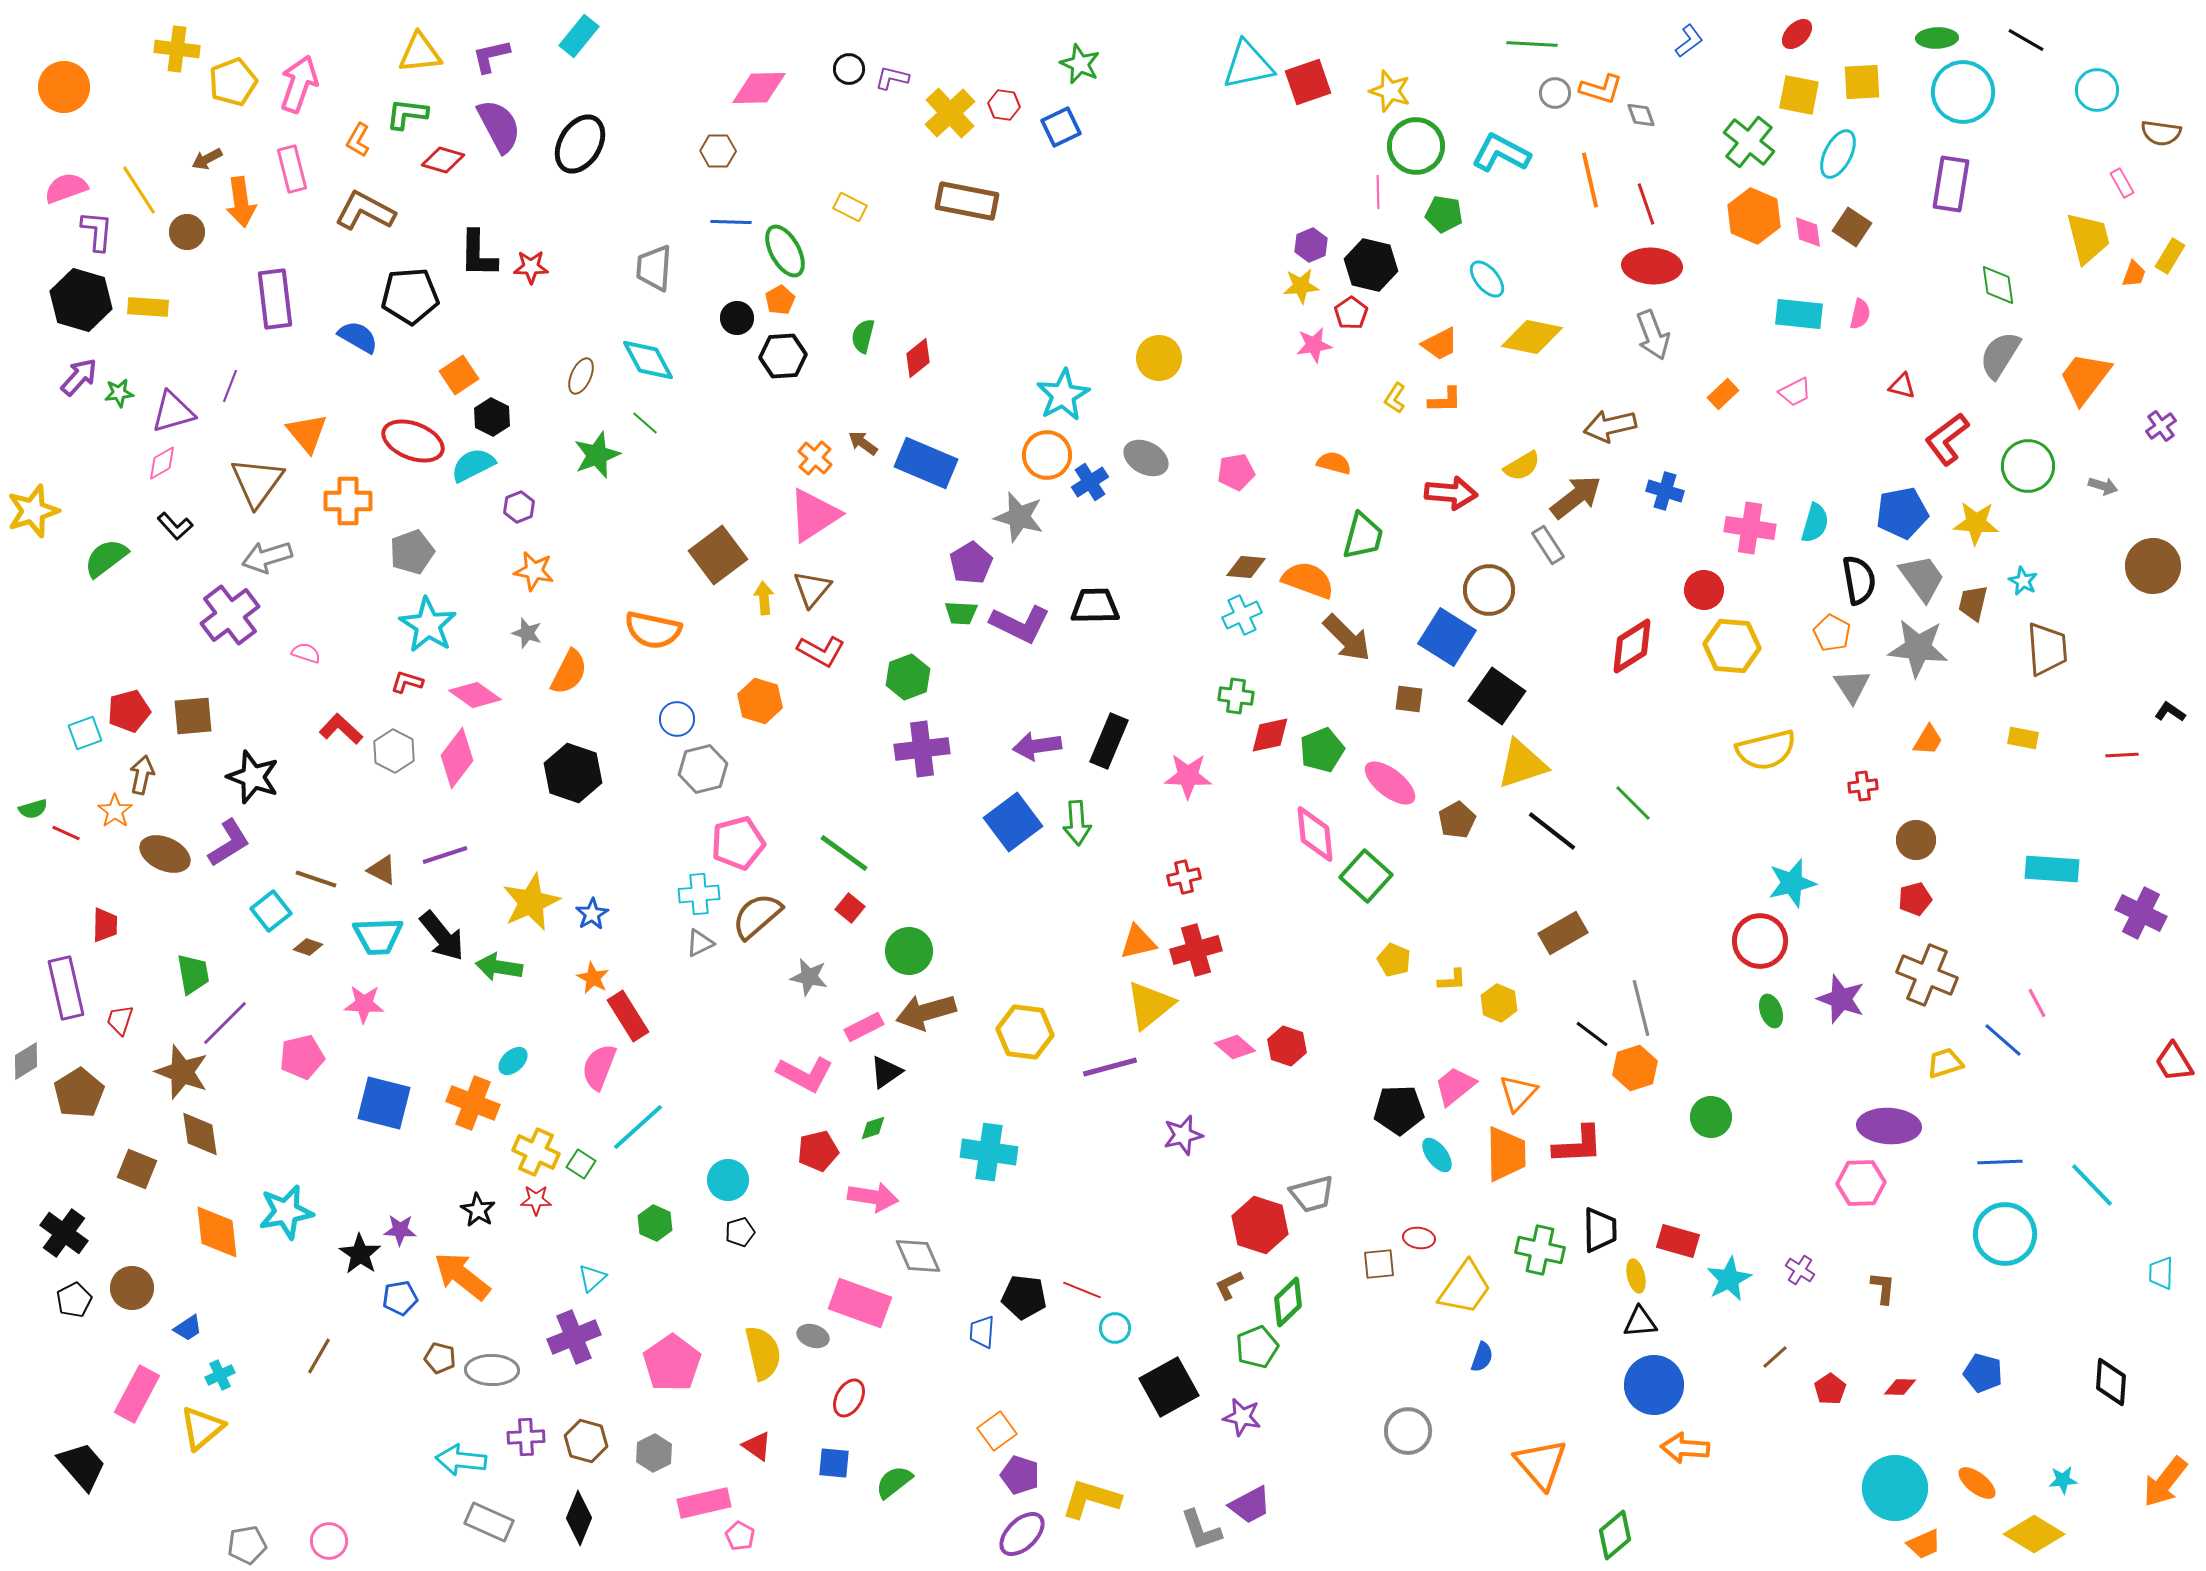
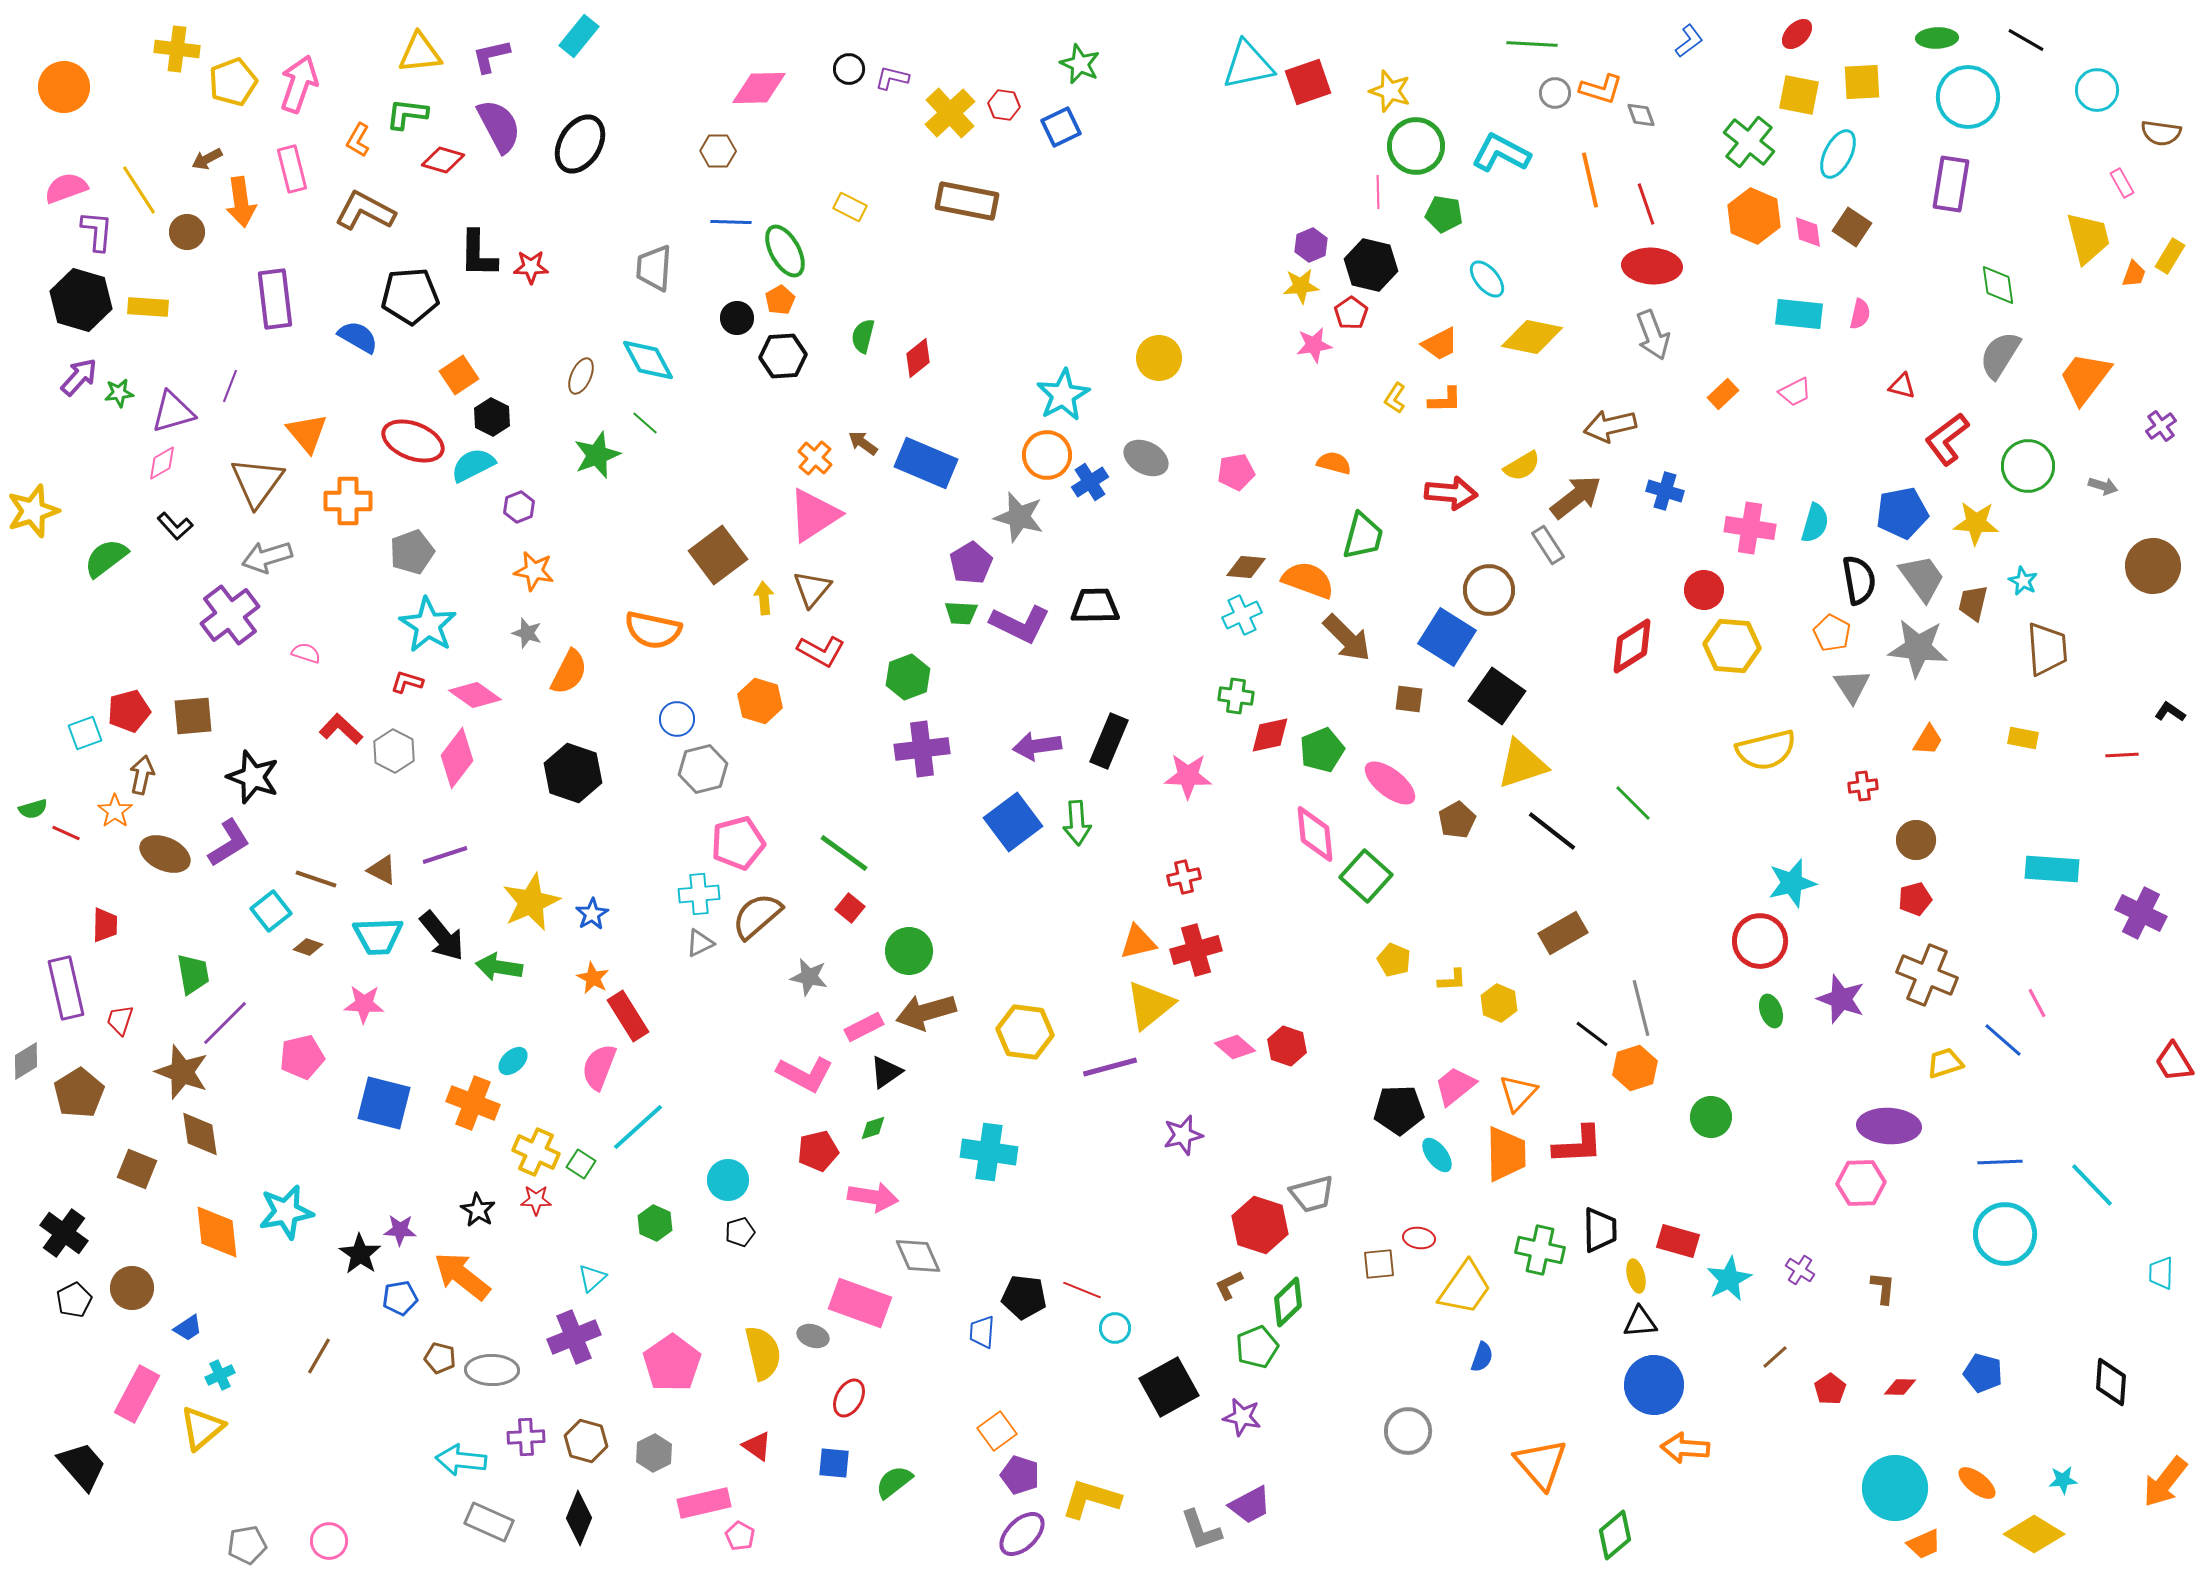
cyan circle at (1963, 92): moved 5 px right, 5 px down
